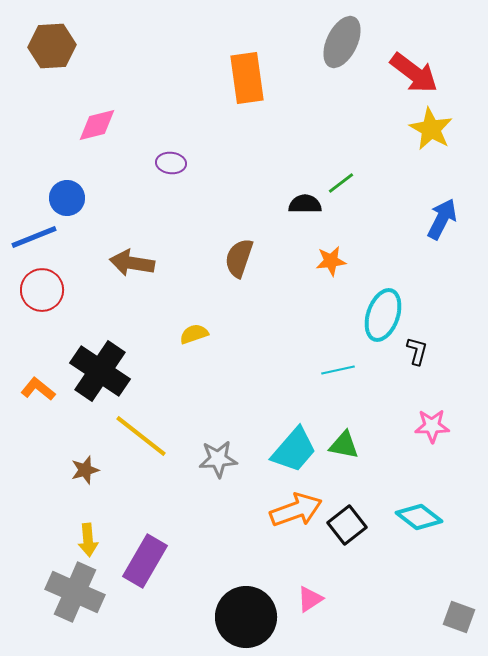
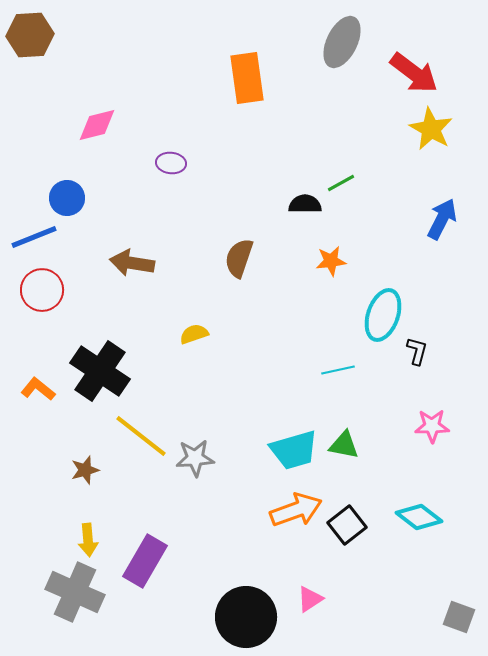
brown hexagon: moved 22 px left, 11 px up
green line: rotated 8 degrees clockwise
cyan trapezoid: rotated 33 degrees clockwise
gray star: moved 23 px left, 1 px up
